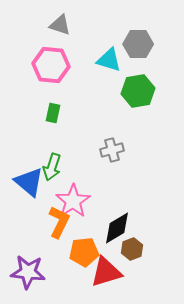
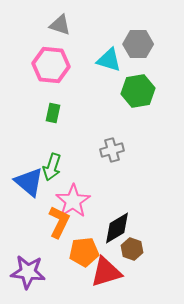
brown hexagon: rotated 20 degrees counterclockwise
